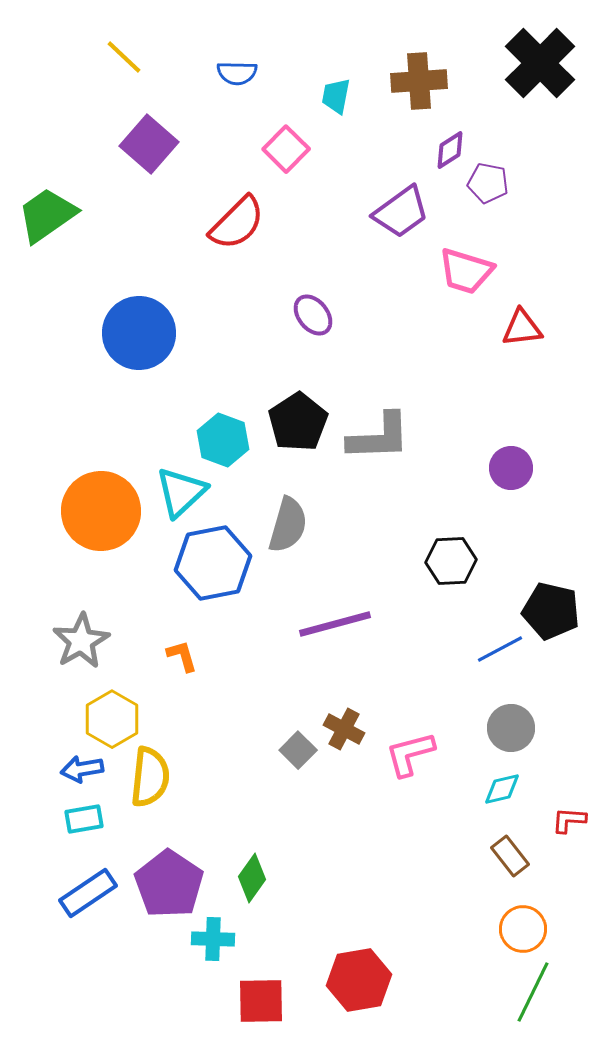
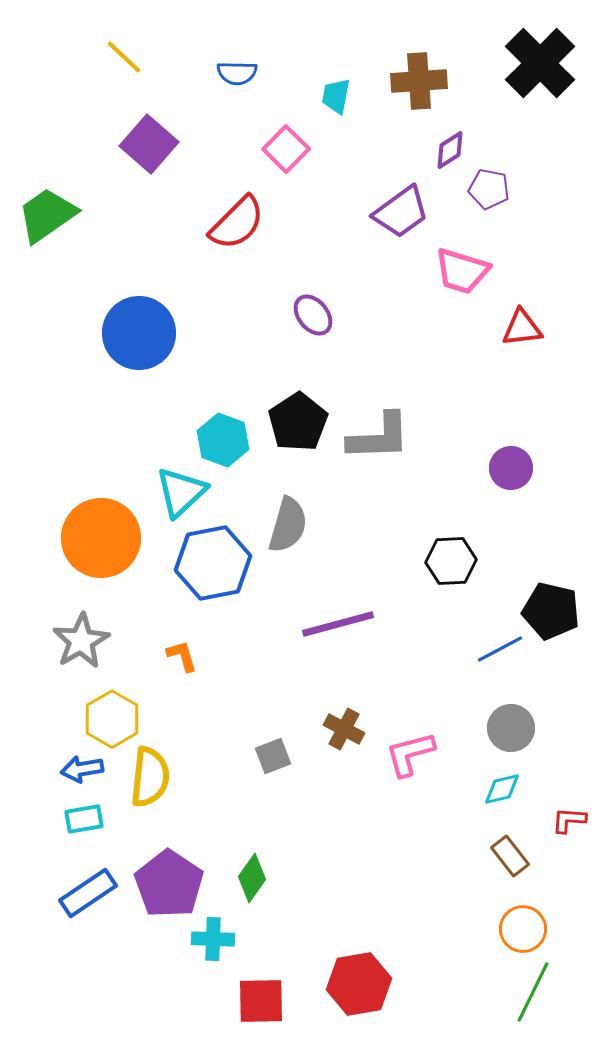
purple pentagon at (488, 183): moved 1 px right, 6 px down
pink trapezoid at (466, 271): moved 4 px left
orange circle at (101, 511): moved 27 px down
purple line at (335, 624): moved 3 px right
gray square at (298, 750): moved 25 px left, 6 px down; rotated 24 degrees clockwise
red hexagon at (359, 980): moved 4 px down
